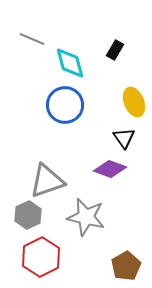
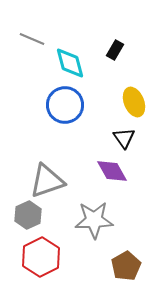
purple diamond: moved 2 px right, 2 px down; rotated 40 degrees clockwise
gray star: moved 8 px right, 3 px down; rotated 15 degrees counterclockwise
